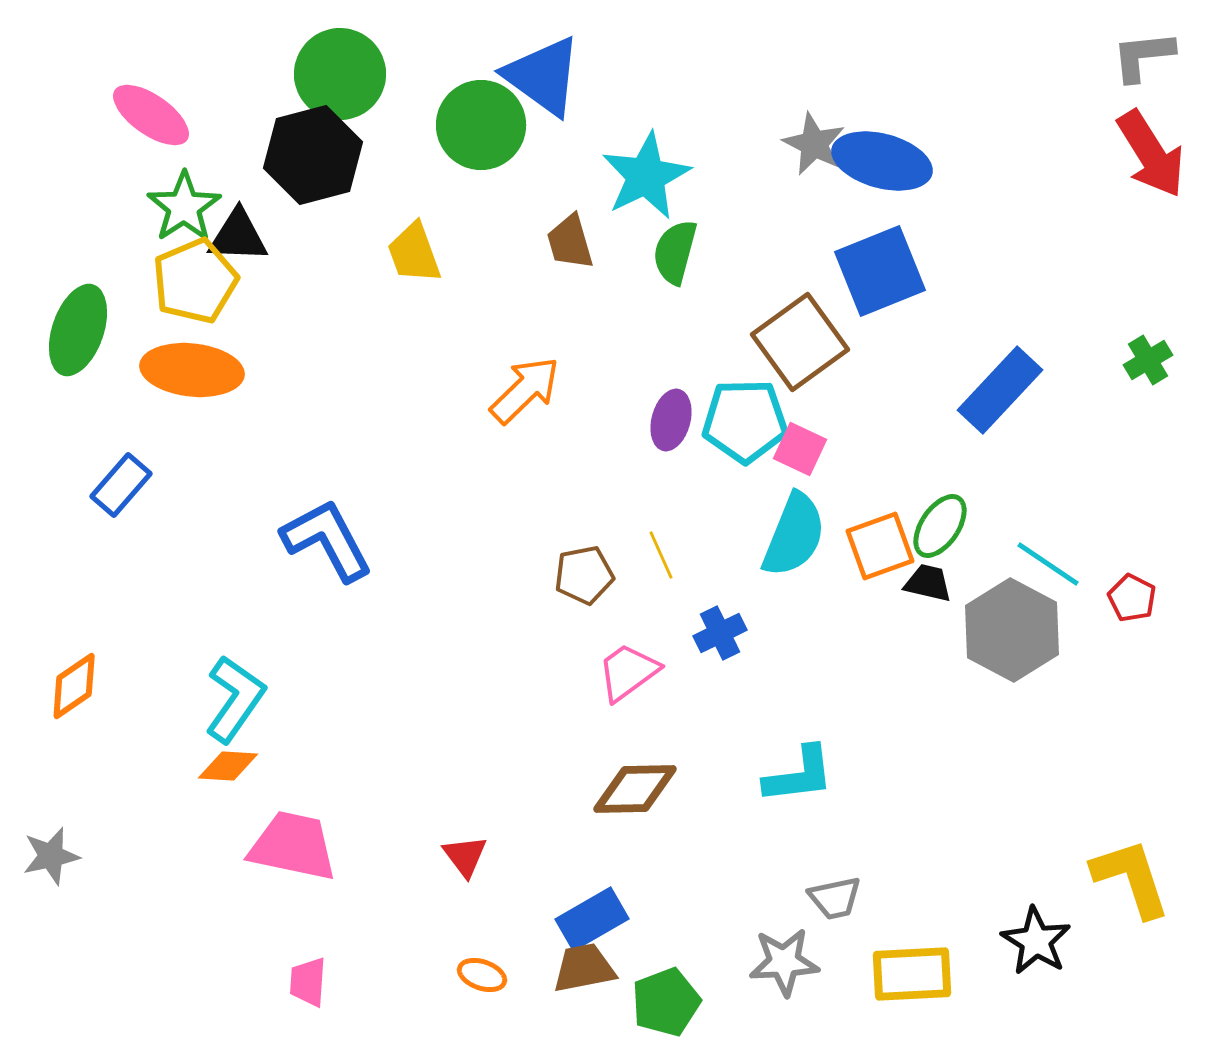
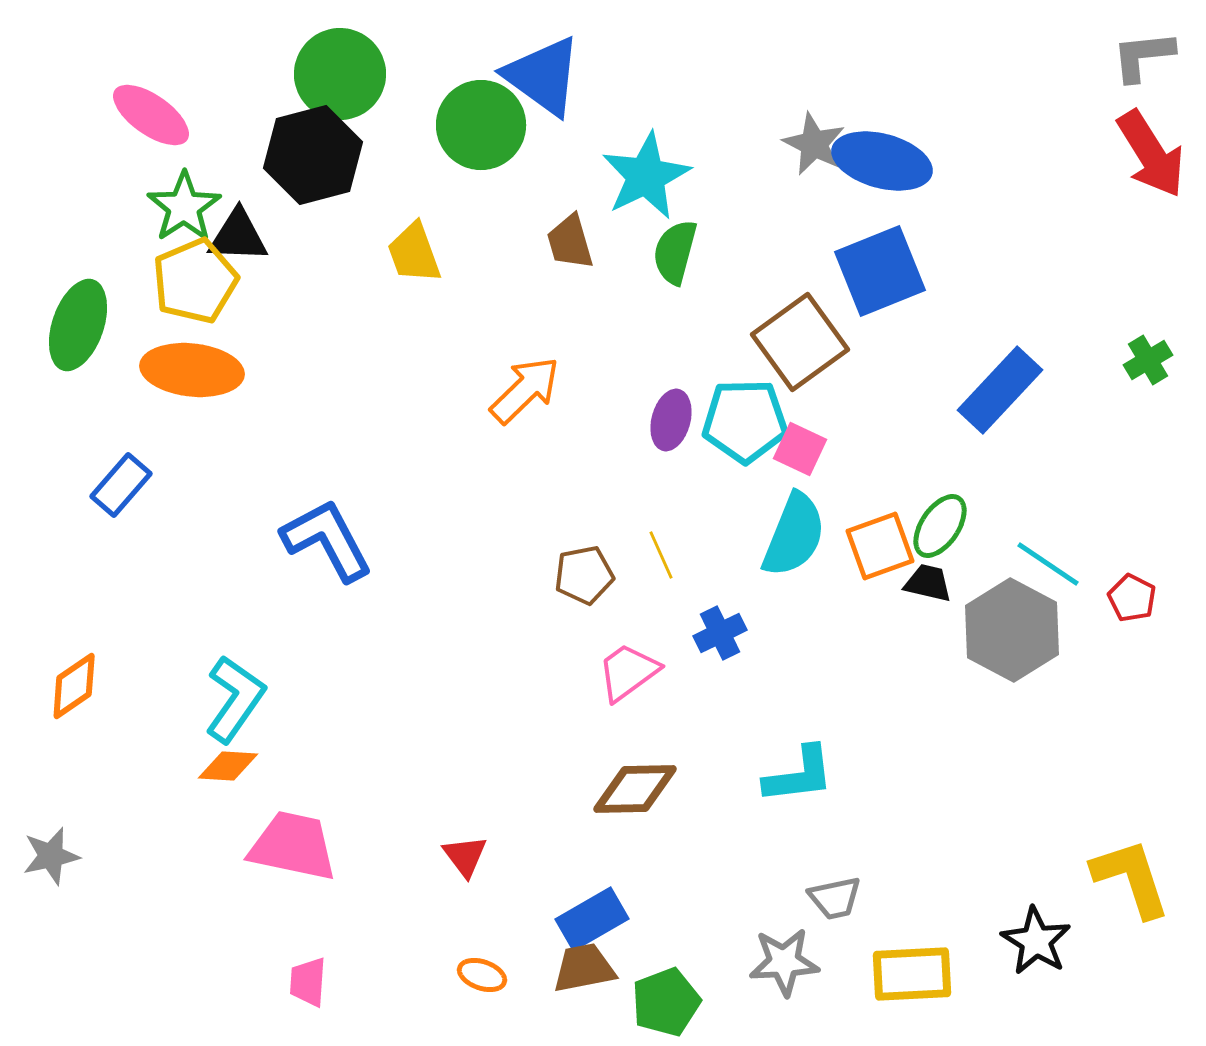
green ellipse at (78, 330): moved 5 px up
